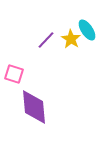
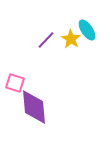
pink square: moved 1 px right, 9 px down
